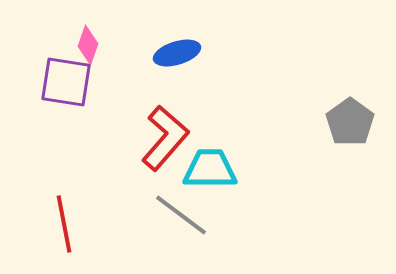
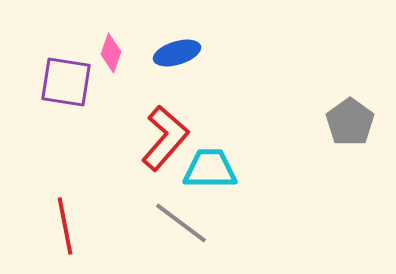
pink diamond: moved 23 px right, 8 px down
gray line: moved 8 px down
red line: moved 1 px right, 2 px down
